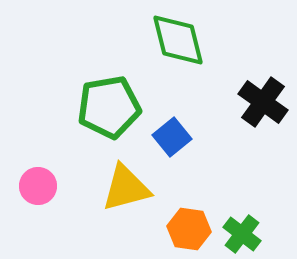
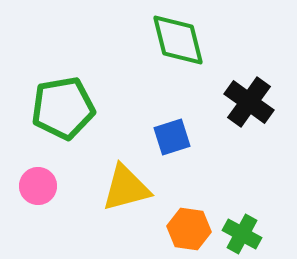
black cross: moved 14 px left
green pentagon: moved 46 px left, 1 px down
blue square: rotated 21 degrees clockwise
green cross: rotated 9 degrees counterclockwise
